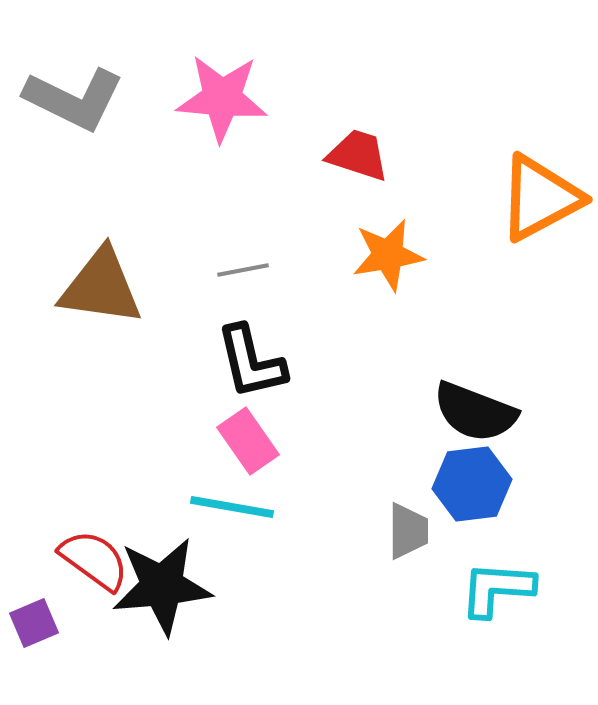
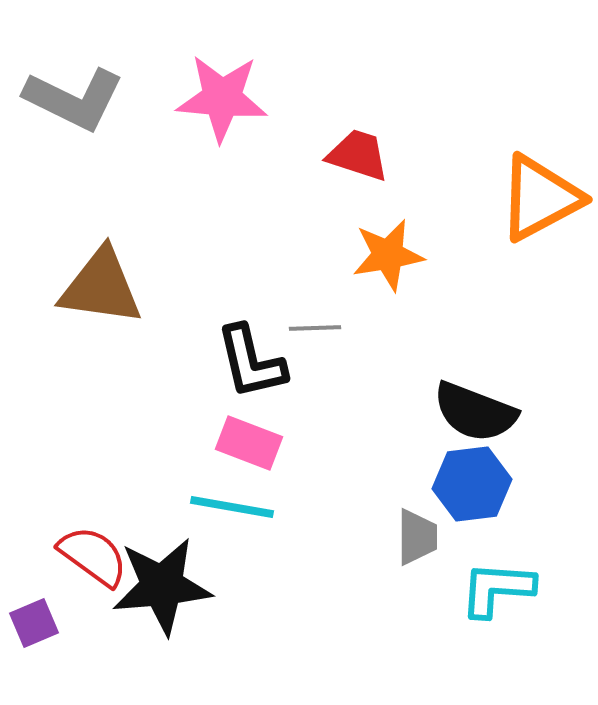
gray line: moved 72 px right, 58 px down; rotated 9 degrees clockwise
pink rectangle: moved 1 px right, 2 px down; rotated 34 degrees counterclockwise
gray trapezoid: moved 9 px right, 6 px down
red semicircle: moved 1 px left, 4 px up
